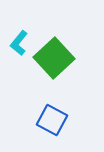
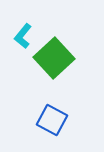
cyan L-shape: moved 4 px right, 7 px up
